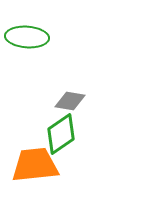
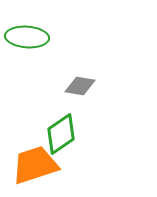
gray diamond: moved 10 px right, 15 px up
orange trapezoid: rotated 12 degrees counterclockwise
